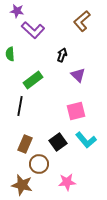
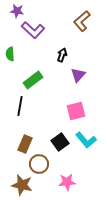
purple triangle: rotated 28 degrees clockwise
black square: moved 2 px right
